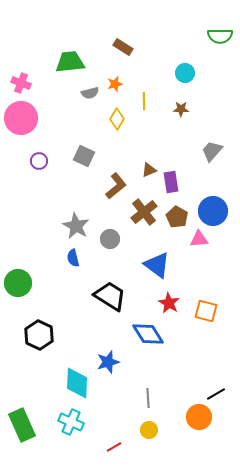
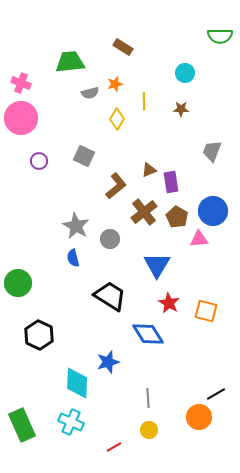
gray trapezoid: rotated 20 degrees counterclockwise
blue triangle: rotated 24 degrees clockwise
